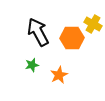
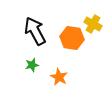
black arrow: moved 3 px left, 1 px up
orange hexagon: rotated 10 degrees clockwise
orange star: moved 2 px down; rotated 18 degrees counterclockwise
